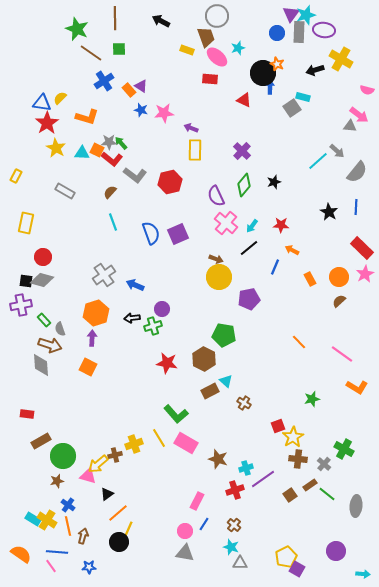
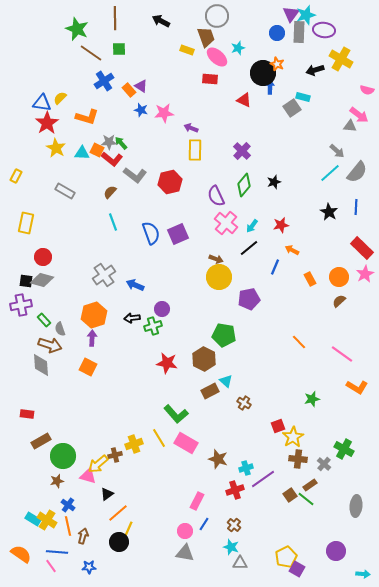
cyan line at (318, 161): moved 12 px right, 12 px down
red star at (281, 225): rotated 14 degrees counterclockwise
orange hexagon at (96, 313): moved 2 px left, 2 px down
green line at (327, 494): moved 21 px left, 5 px down
